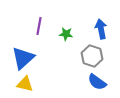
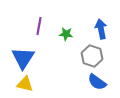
blue triangle: rotated 15 degrees counterclockwise
